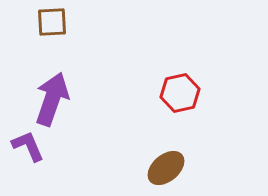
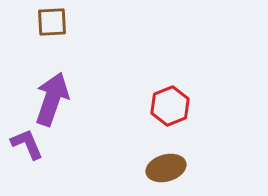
red hexagon: moved 10 px left, 13 px down; rotated 9 degrees counterclockwise
purple L-shape: moved 1 px left, 2 px up
brown ellipse: rotated 24 degrees clockwise
